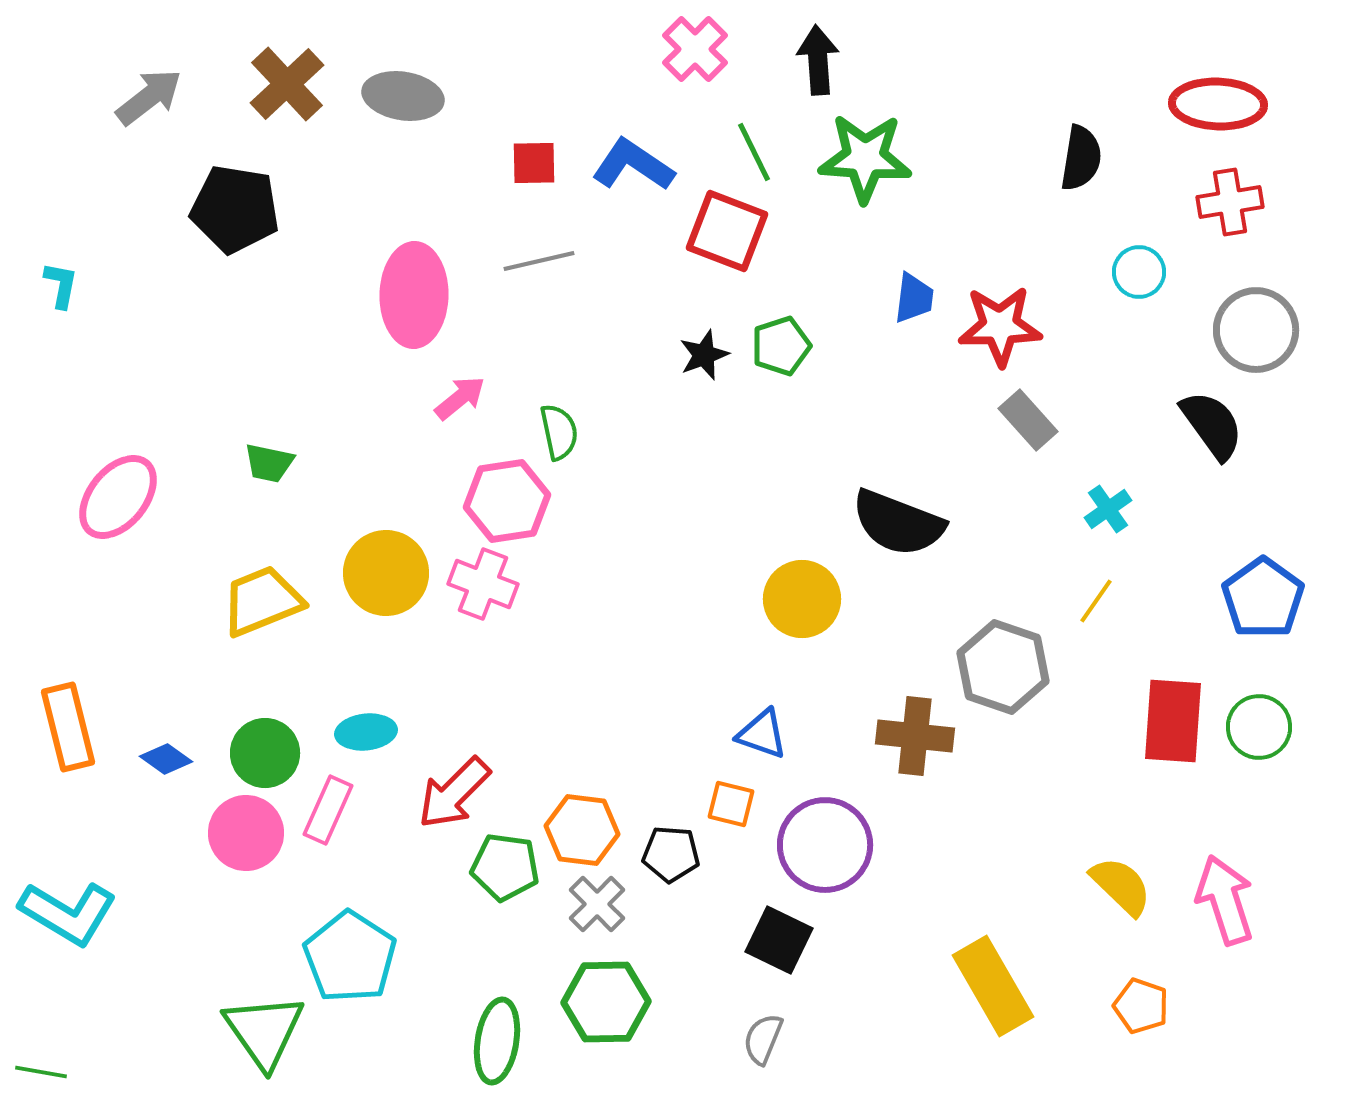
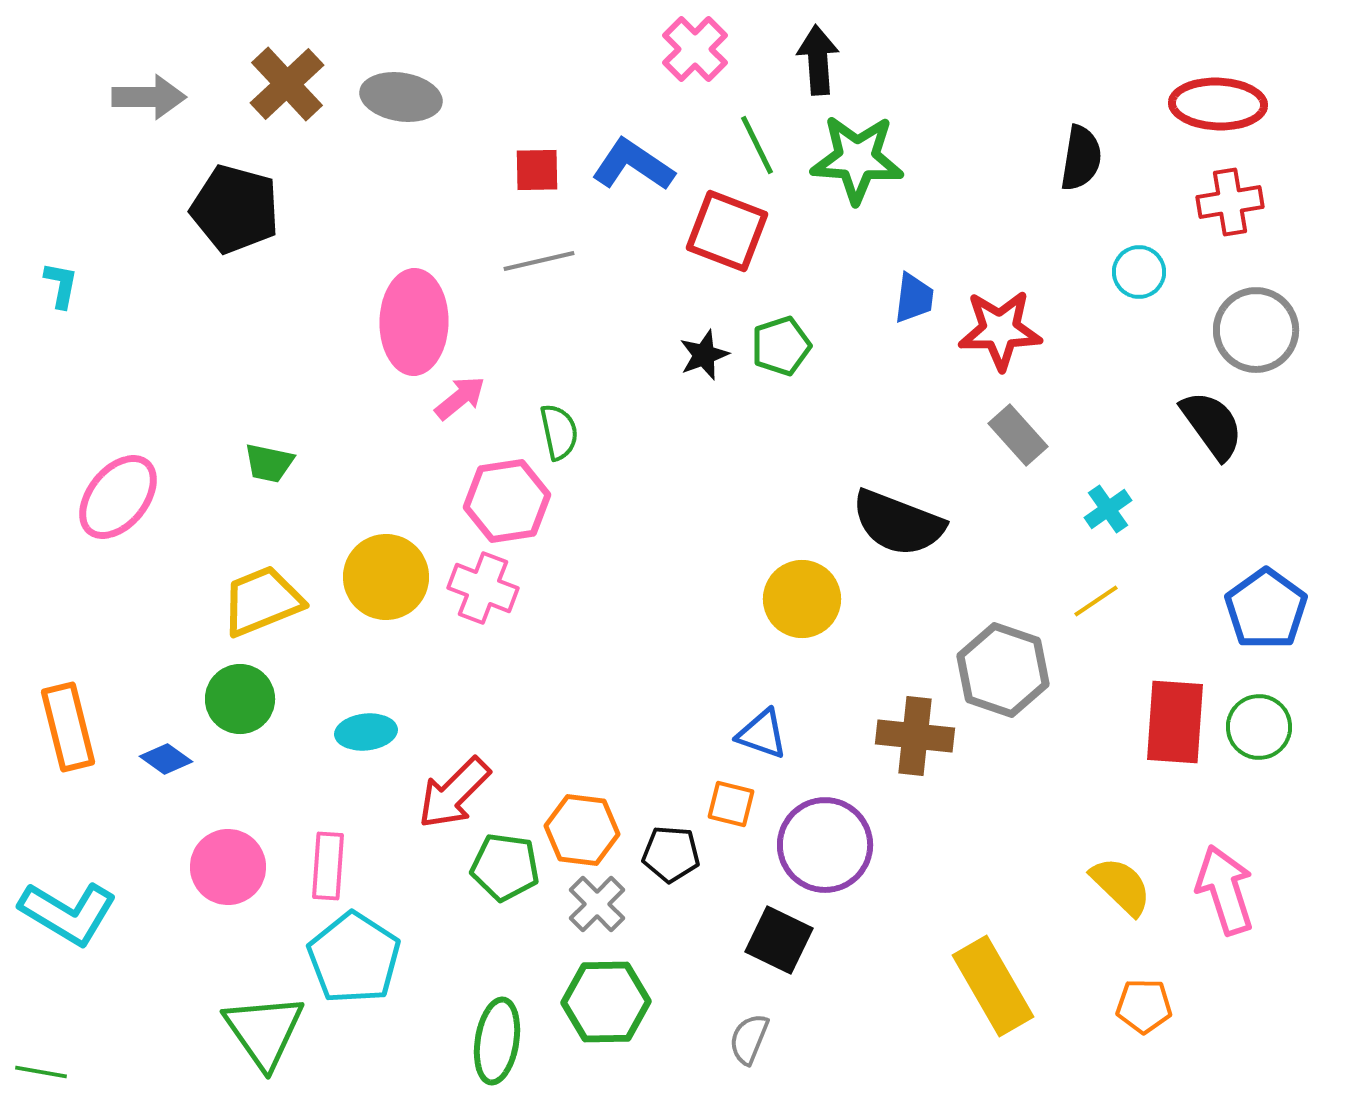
gray ellipse at (403, 96): moved 2 px left, 1 px down
gray arrow at (149, 97): rotated 38 degrees clockwise
green line at (754, 152): moved 3 px right, 7 px up
green star at (865, 158): moved 8 px left, 1 px down
red square at (534, 163): moved 3 px right, 7 px down
black pentagon at (235, 209): rotated 6 degrees clockwise
pink ellipse at (414, 295): moved 27 px down
red star at (1000, 326): moved 4 px down
gray rectangle at (1028, 420): moved 10 px left, 15 px down
yellow circle at (386, 573): moved 4 px down
pink cross at (483, 584): moved 4 px down
blue pentagon at (1263, 598): moved 3 px right, 11 px down
yellow line at (1096, 601): rotated 21 degrees clockwise
gray hexagon at (1003, 667): moved 3 px down
red rectangle at (1173, 721): moved 2 px right, 1 px down
green circle at (265, 753): moved 25 px left, 54 px up
pink rectangle at (328, 810): moved 56 px down; rotated 20 degrees counterclockwise
pink circle at (246, 833): moved 18 px left, 34 px down
pink arrow at (1225, 900): moved 10 px up
cyan pentagon at (350, 957): moved 4 px right, 1 px down
orange pentagon at (1141, 1006): moved 3 px right; rotated 18 degrees counterclockwise
gray semicircle at (763, 1039): moved 14 px left
